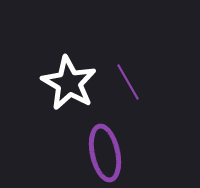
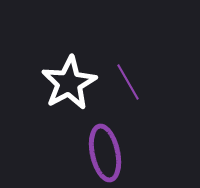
white star: rotated 14 degrees clockwise
